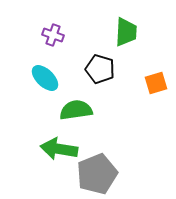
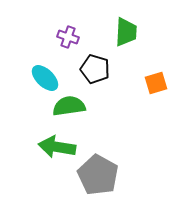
purple cross: moved 15 px right, 2 px down
black pentagon: moved 5 px left
green semicircle: moved 7 px left, 4 px up
green arrow: moved 2 px left, 2 px up
gray pentagon: moved 1 px right, 1 px down; rotated 21 degrees counterclockwise
